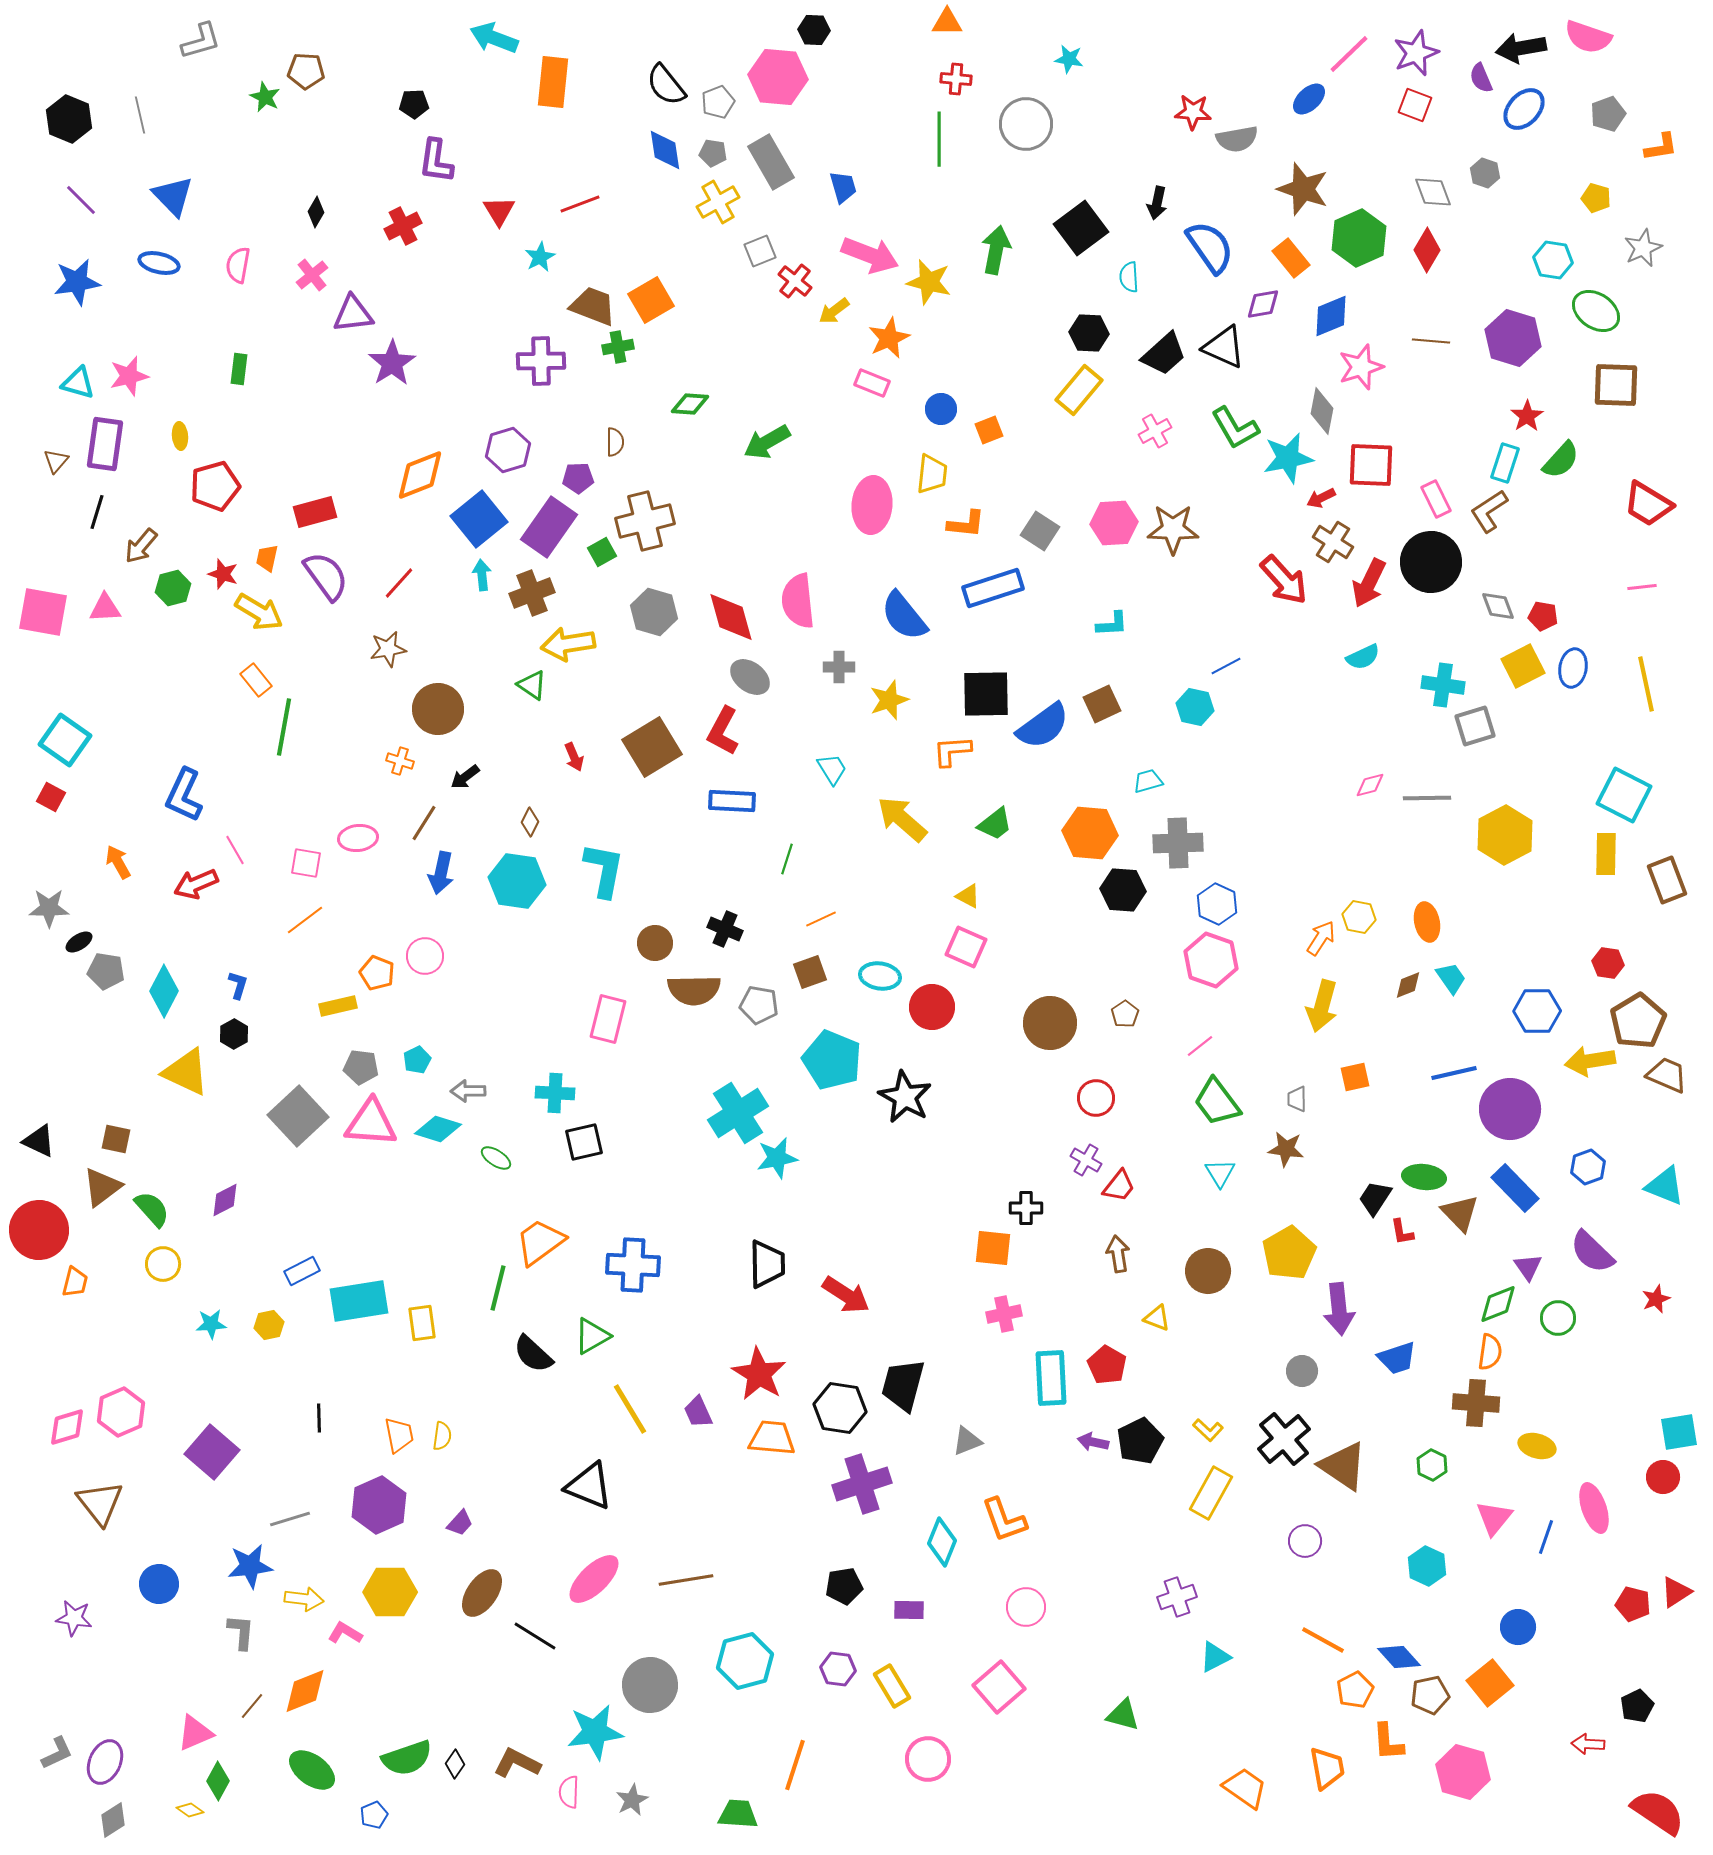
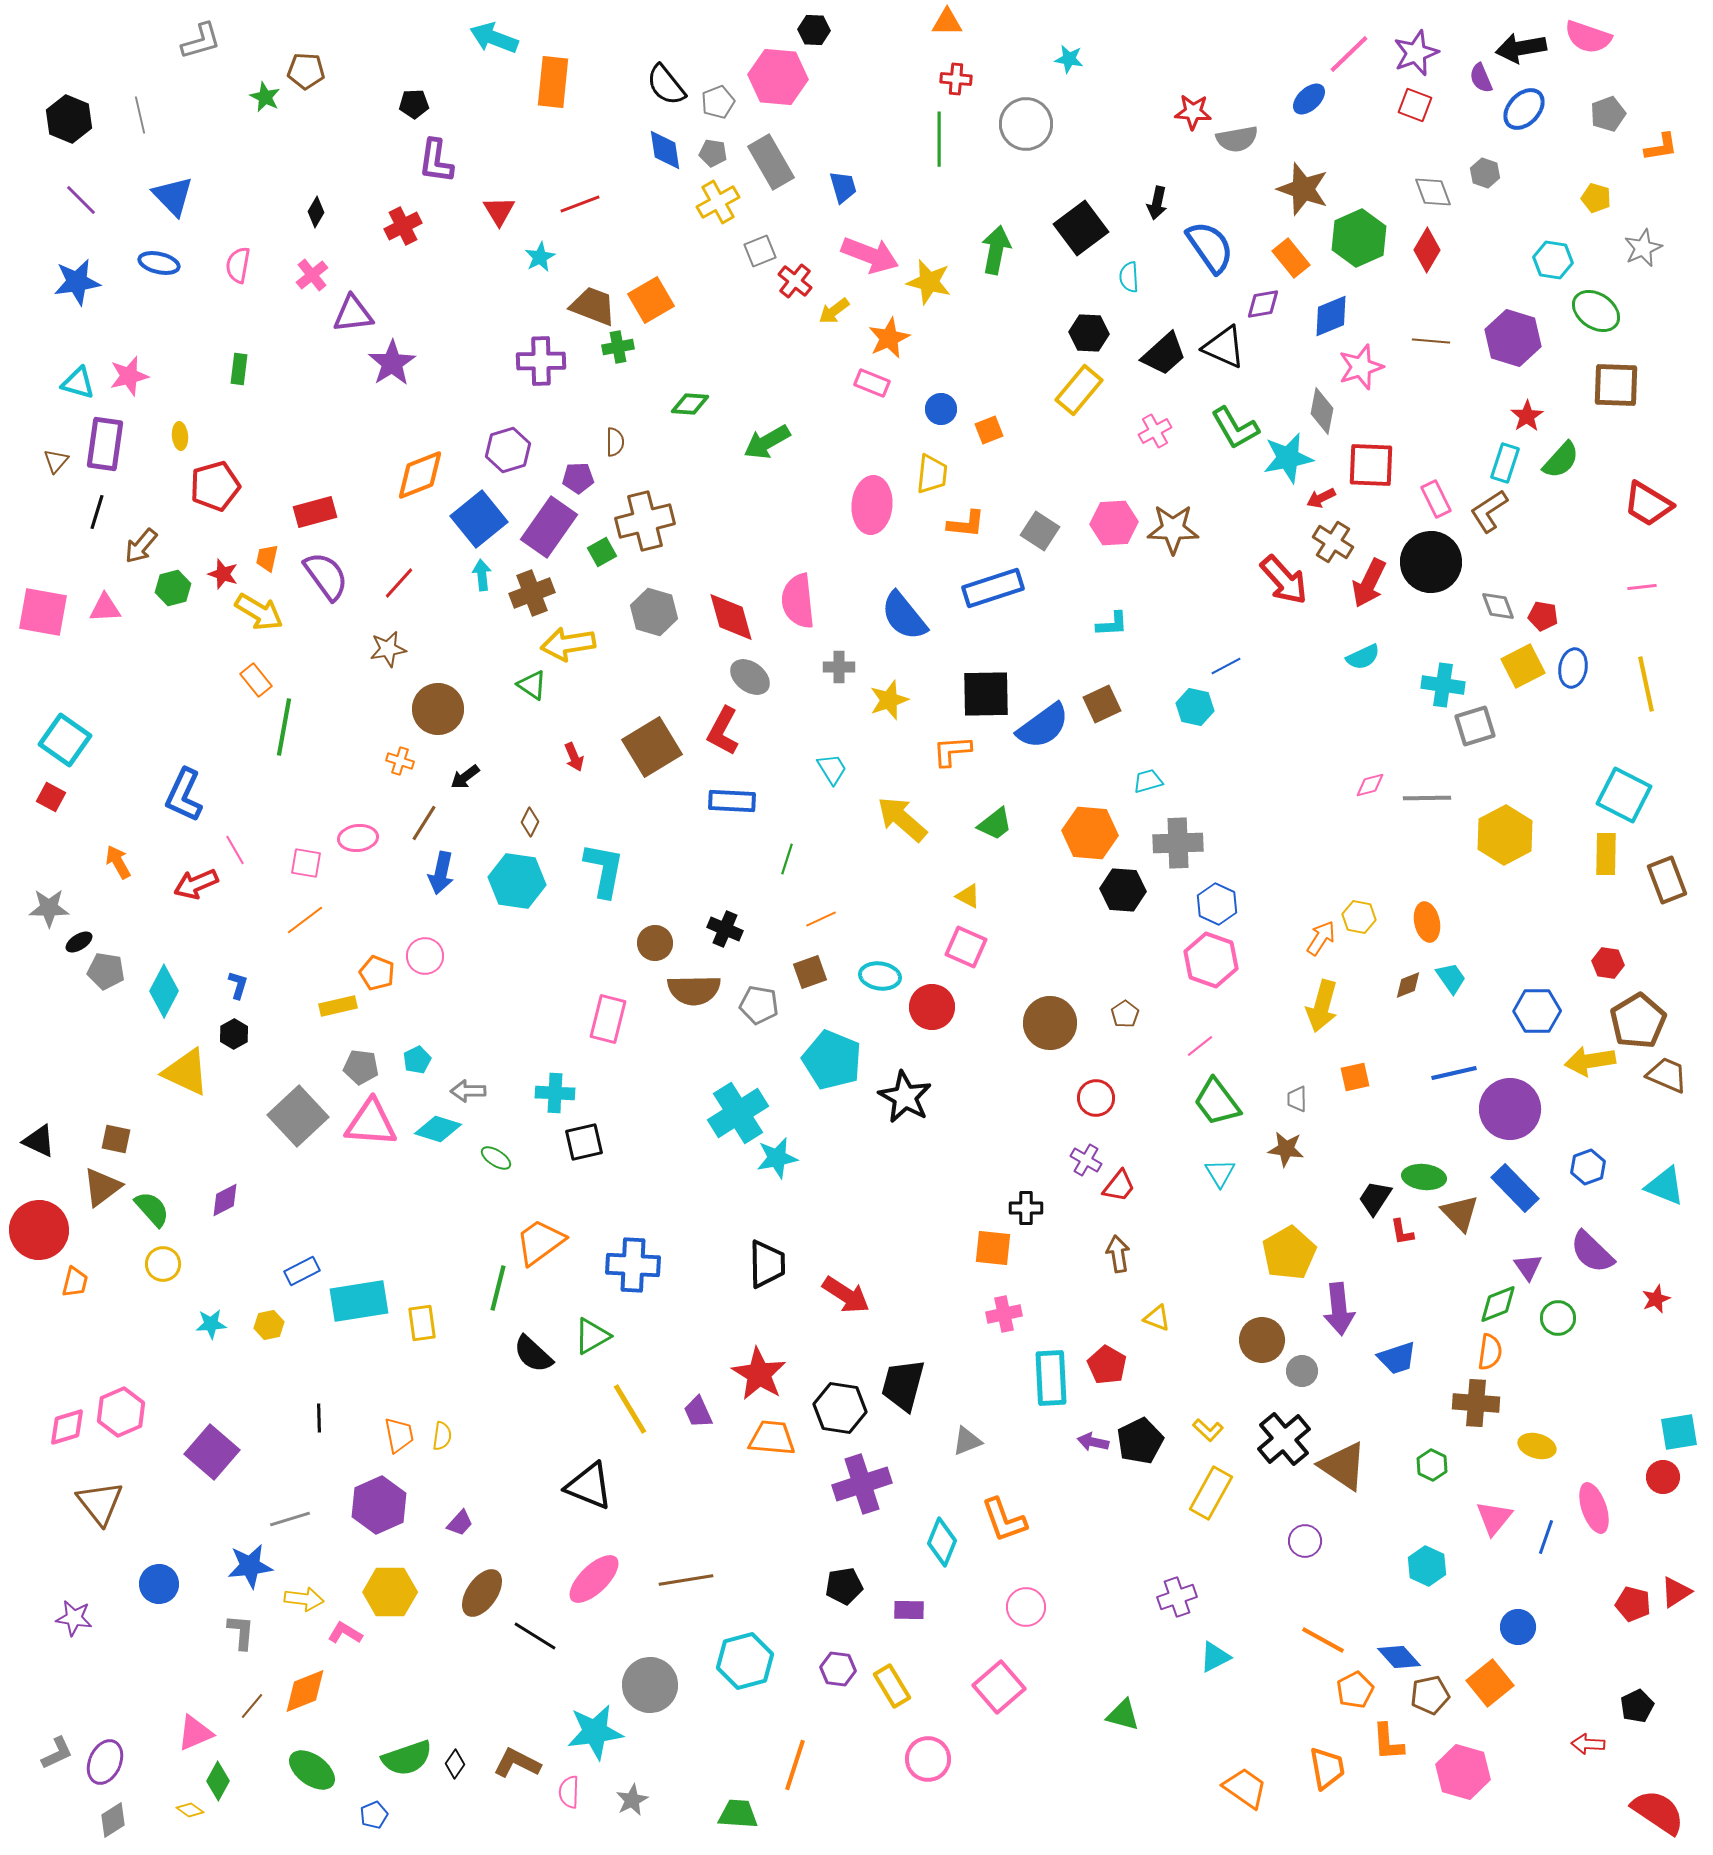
brown circle at (1208, 1271): moved 54 px right, 69 px down
